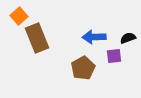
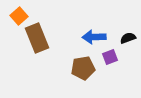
purple square: moved 4 px left, 1 px down; rotated 14 degrees counterclockwise
brown pentagon: rotated 20 degrees clockwise
